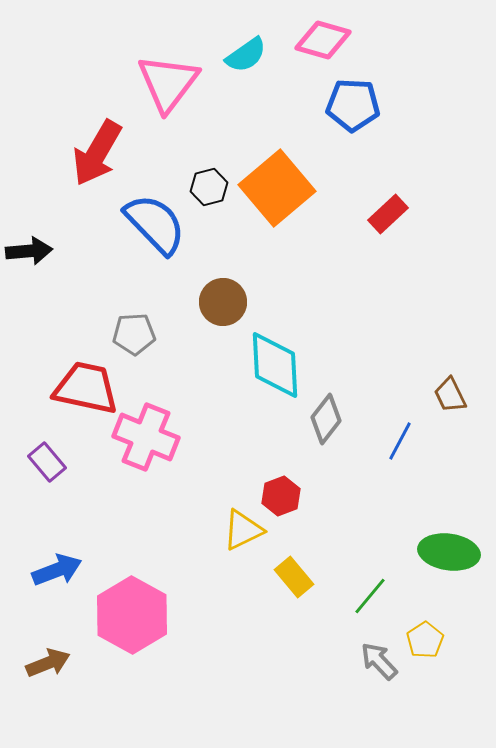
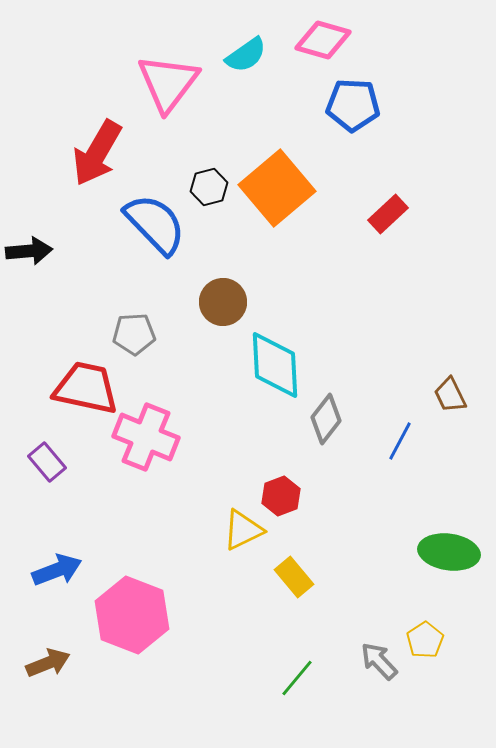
green line: moved 73 px left, 82 px down
pink hexagon: rotated 8 degrees counterclockwise
